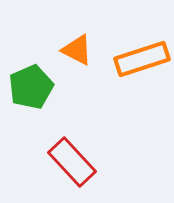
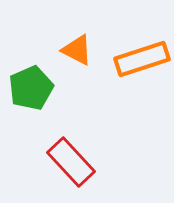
green pentagon: moved 1 px down
red rectangle: moved 1 px left
